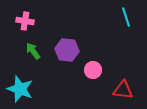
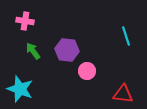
cyan line: moved 19 px down
pink circle: moved 6 px left, 1 px down
red triangle: moved 4 px down
